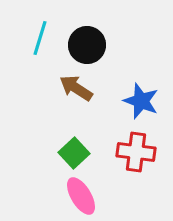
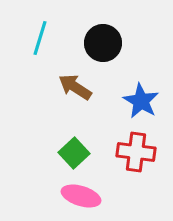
black circle: moved 16 px right, 2 px up
brown arrow: moved 1 px left, 1 px up
blue star: rotated 9 degrees clockwise
pink ellipse: rotated 42 degrees counterclockwise
